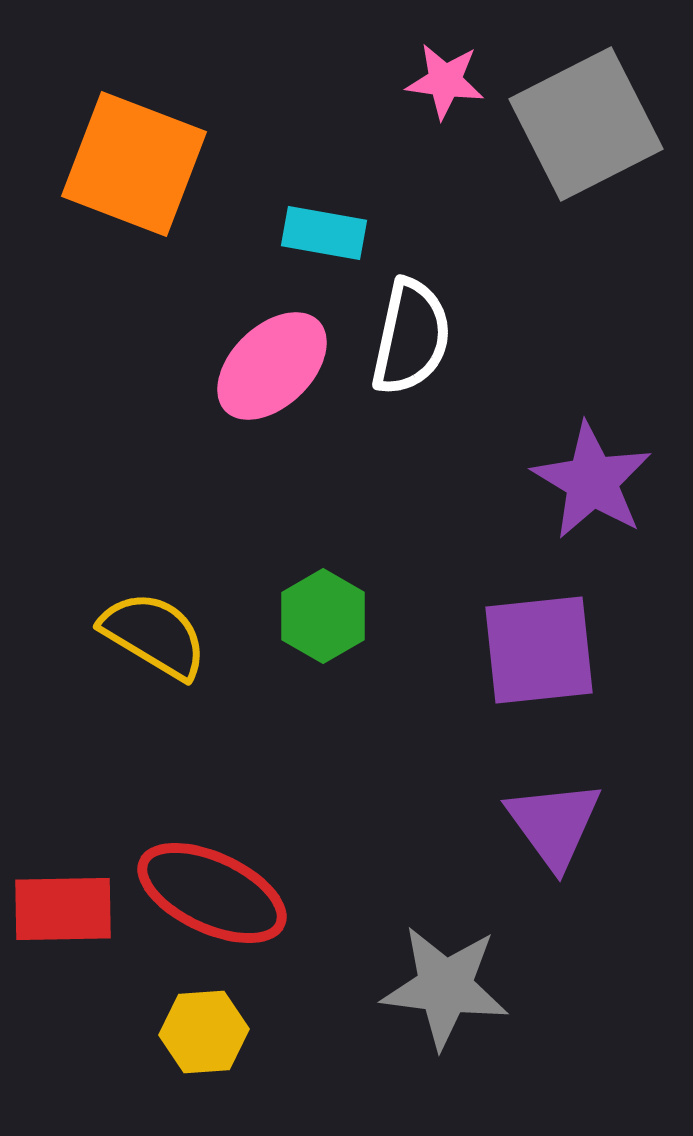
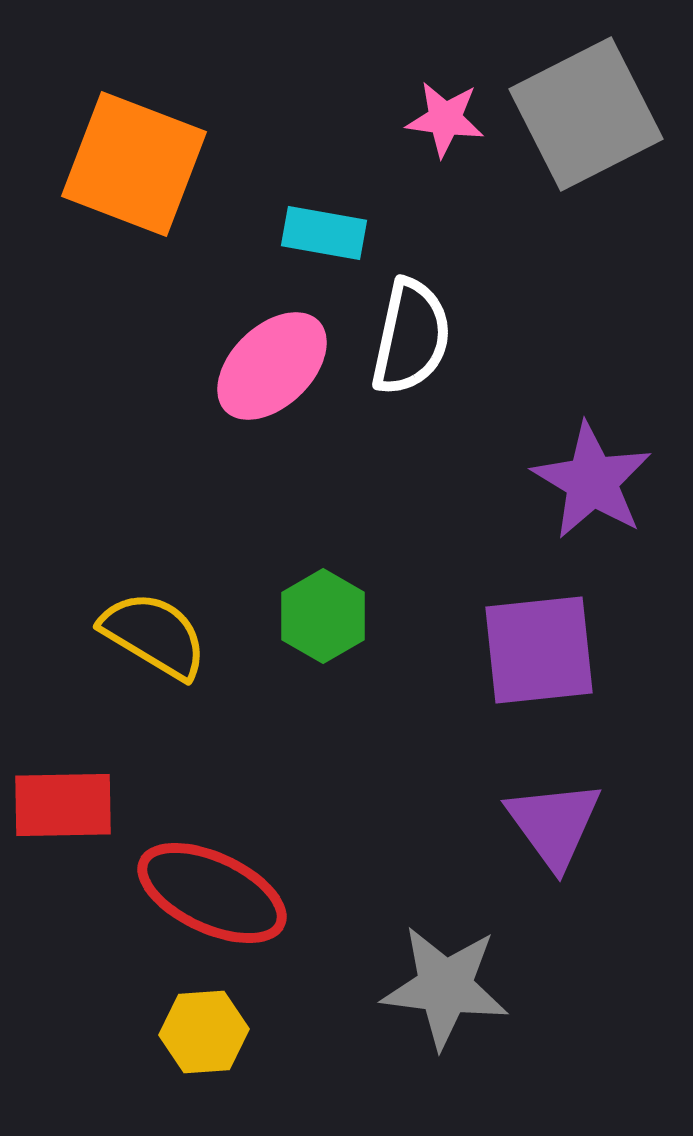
pink star: moved 38 px down
gray square: moved 10 px up
red rectangle: moved 104 px up
